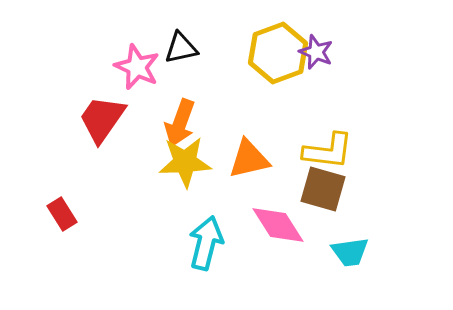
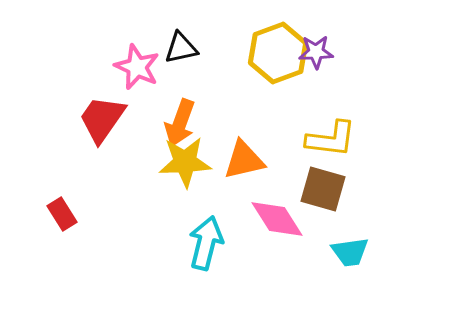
purple star: rotated 24 degrees counterclockwise
yellow L-shape: moved 3 px right, 12 px up
orange triangle: moved 5 px left, 1 px down
pink diamond: moved 1 px left, 6 px up
